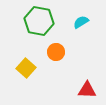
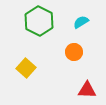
green hexagon: rotated 16 degrees clockwise
orange circle: moved 18 px right
